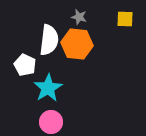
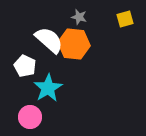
yellow square: rotated 18 degrees counterclockwise
white semicircle: rotated 56 degrees counterclockwise
orange hexagon: moved 3 px left
white pentagon: moved 1 px down
pink circle: moved 21 px left, 5 px up
